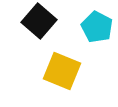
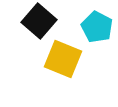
yellow square: moved 1 px right, 12 px up
